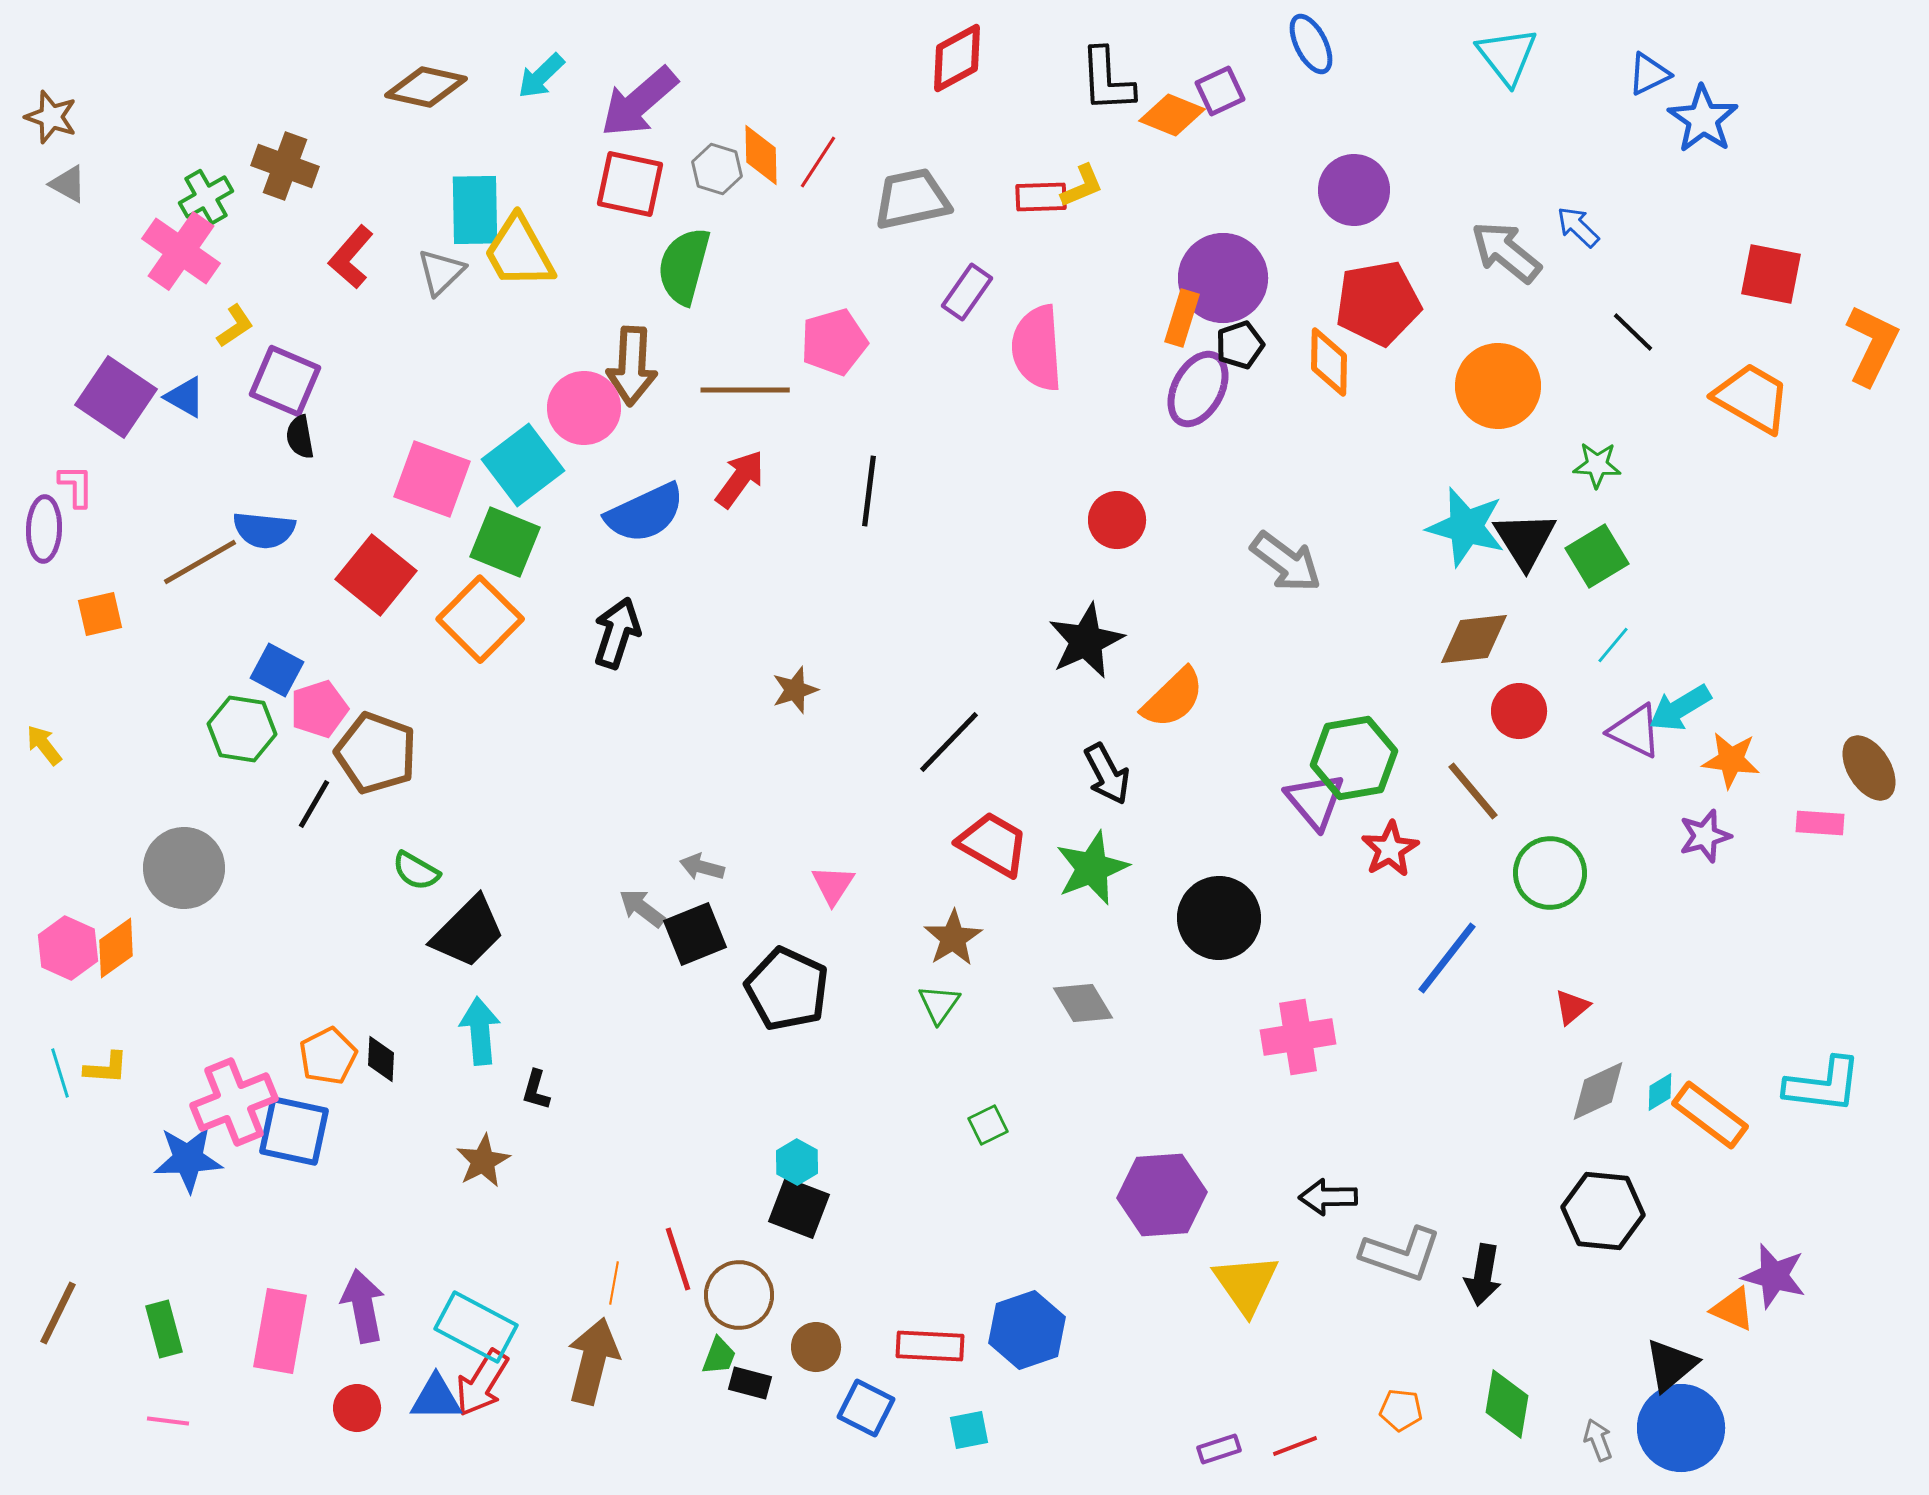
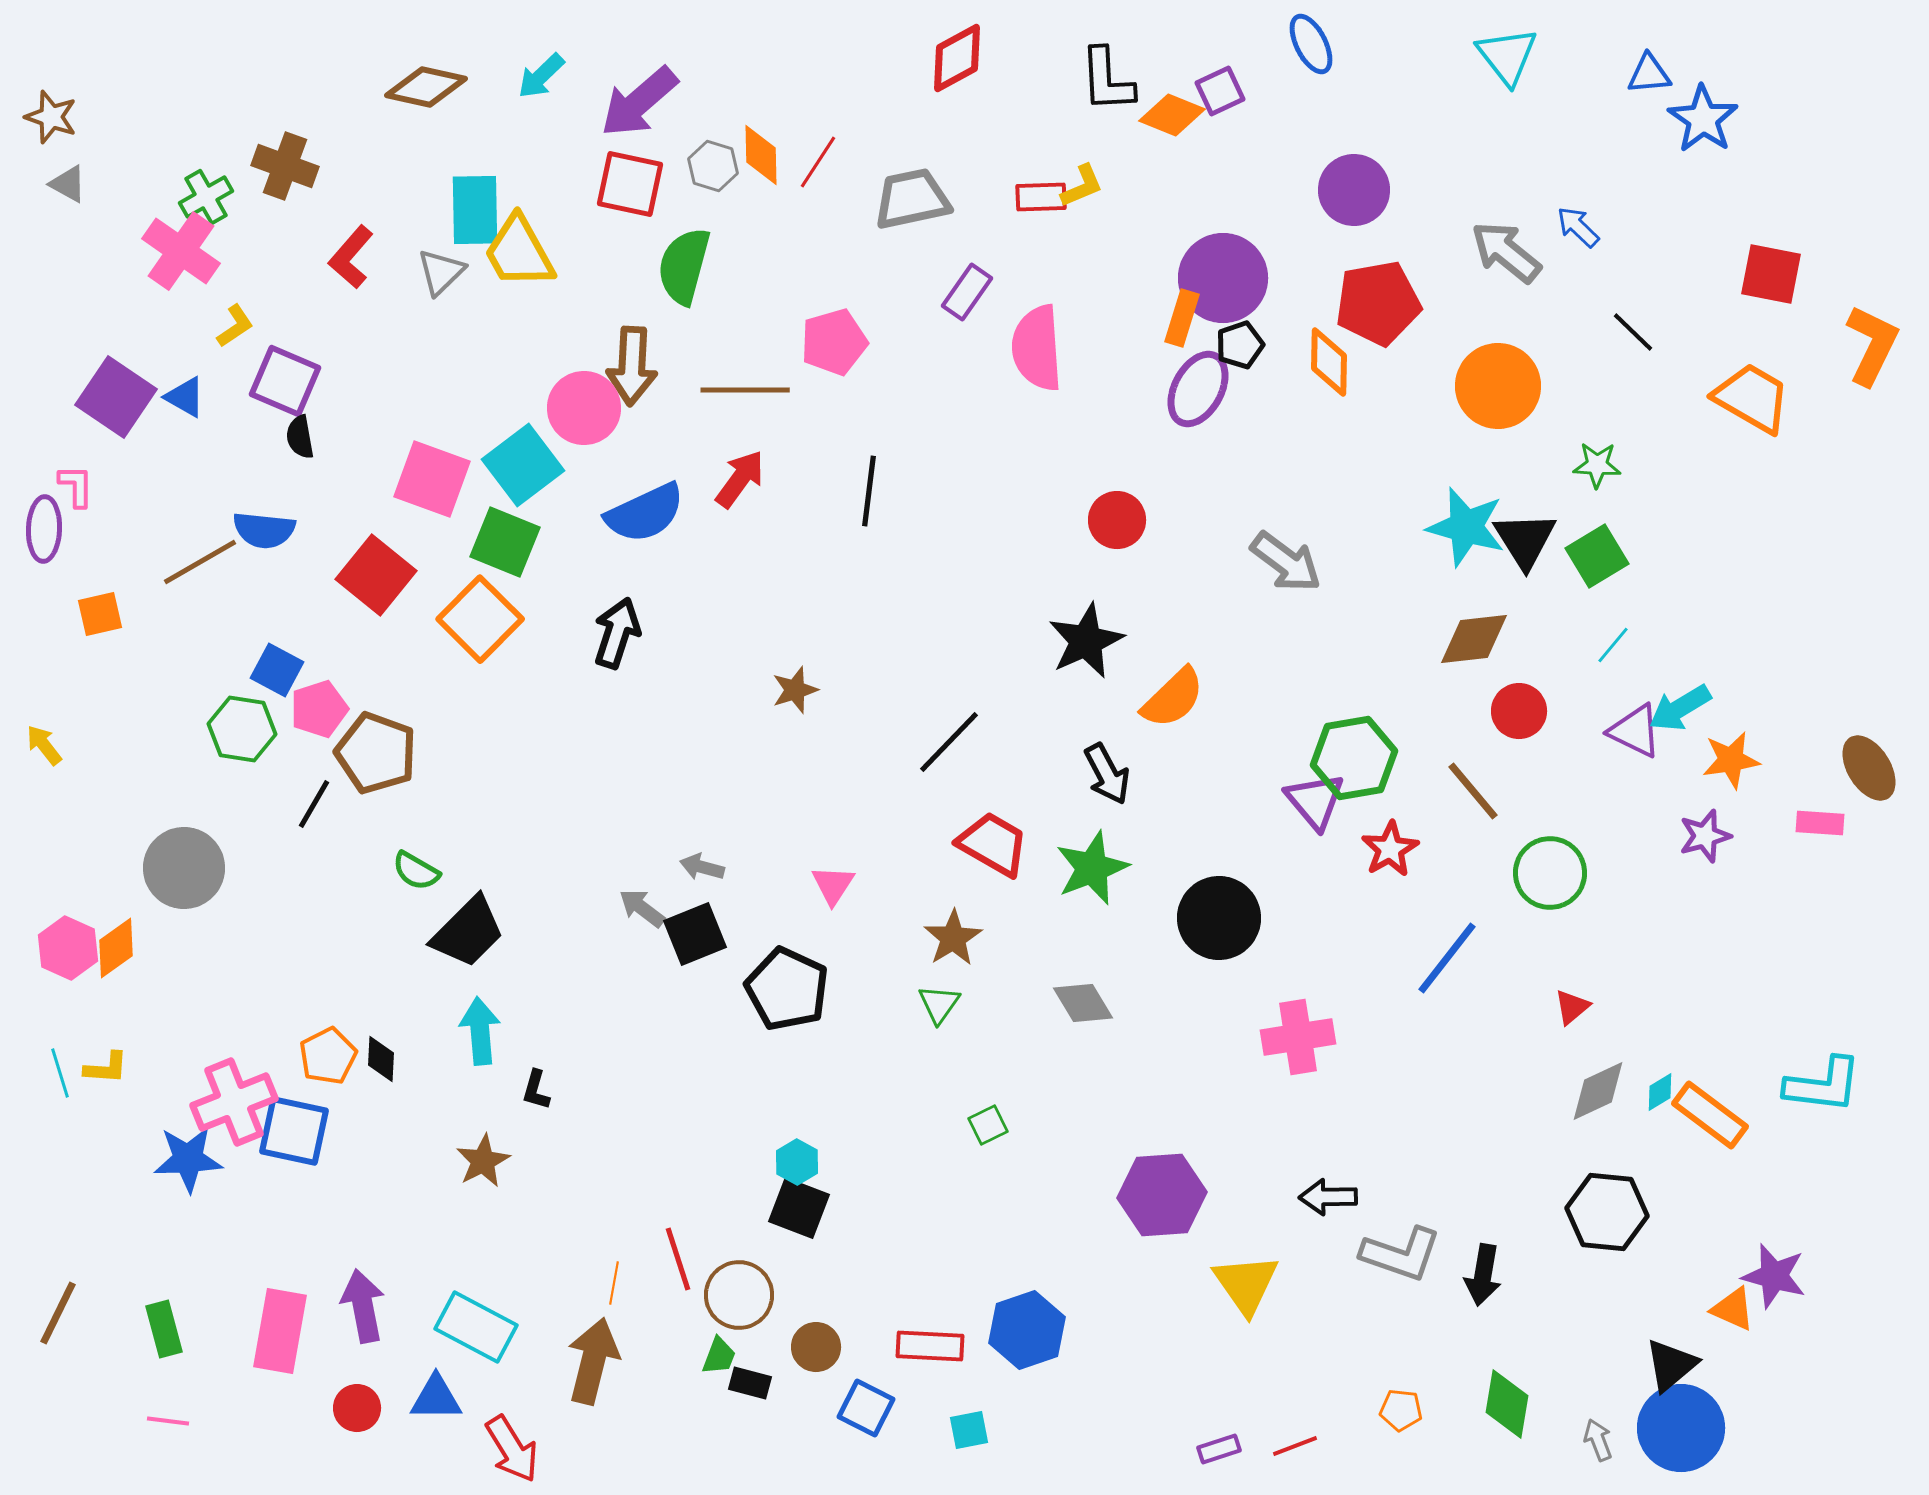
blue triangle at (1649, 74): rotated 21 degrees clockwise
gray hexagon at (717, 169): moved 4 px left, 3 px up
orange star at (1731, 760): rotated 16 degrees counterclockwise
black hexagon at (1603, 1211): moved 4 px right, 1 px down
red arrow at (482, 1383): moved 30 px right, 66 px down; rotated 64 degrees counterclockwise
